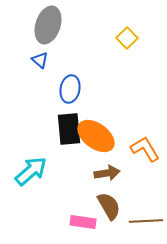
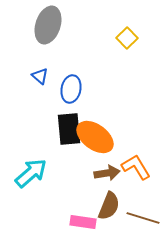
blue triangle: moved 16 px down
blue ellipse: moved 1 px right
orange ellipse: moved 1 px left, 1 px down
orange L-shape: moved 9 px left, 18 px down
cyan arrow: moved 2 px down
brown semicircle: rotated 52 degrees clockwise
brown line: moved 3 px left, 3 px up; rotated 20 degrees clockwise
